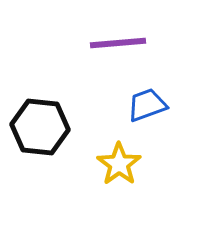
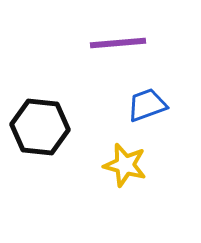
yellow star: moved 6 px right, 1 px down; rotated 21 degrees counterclockwise
